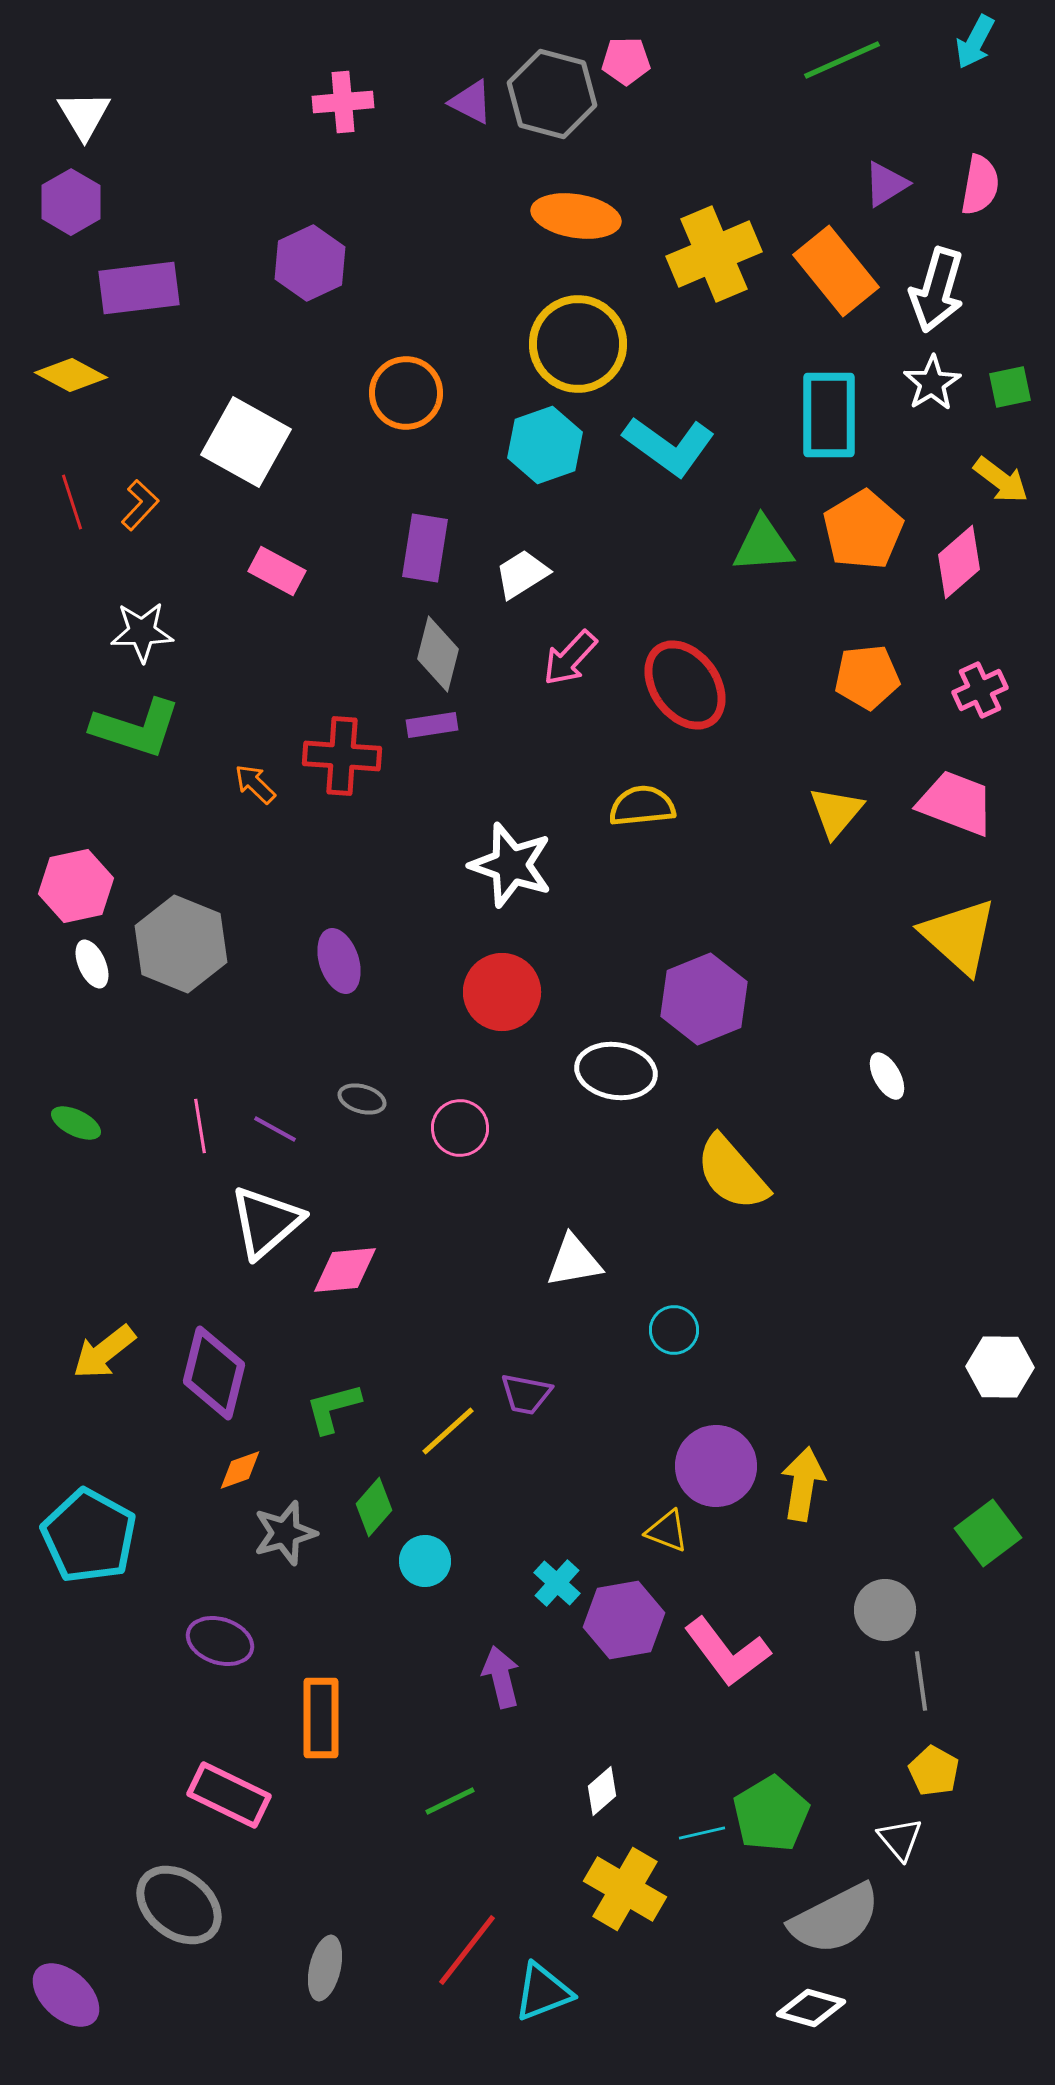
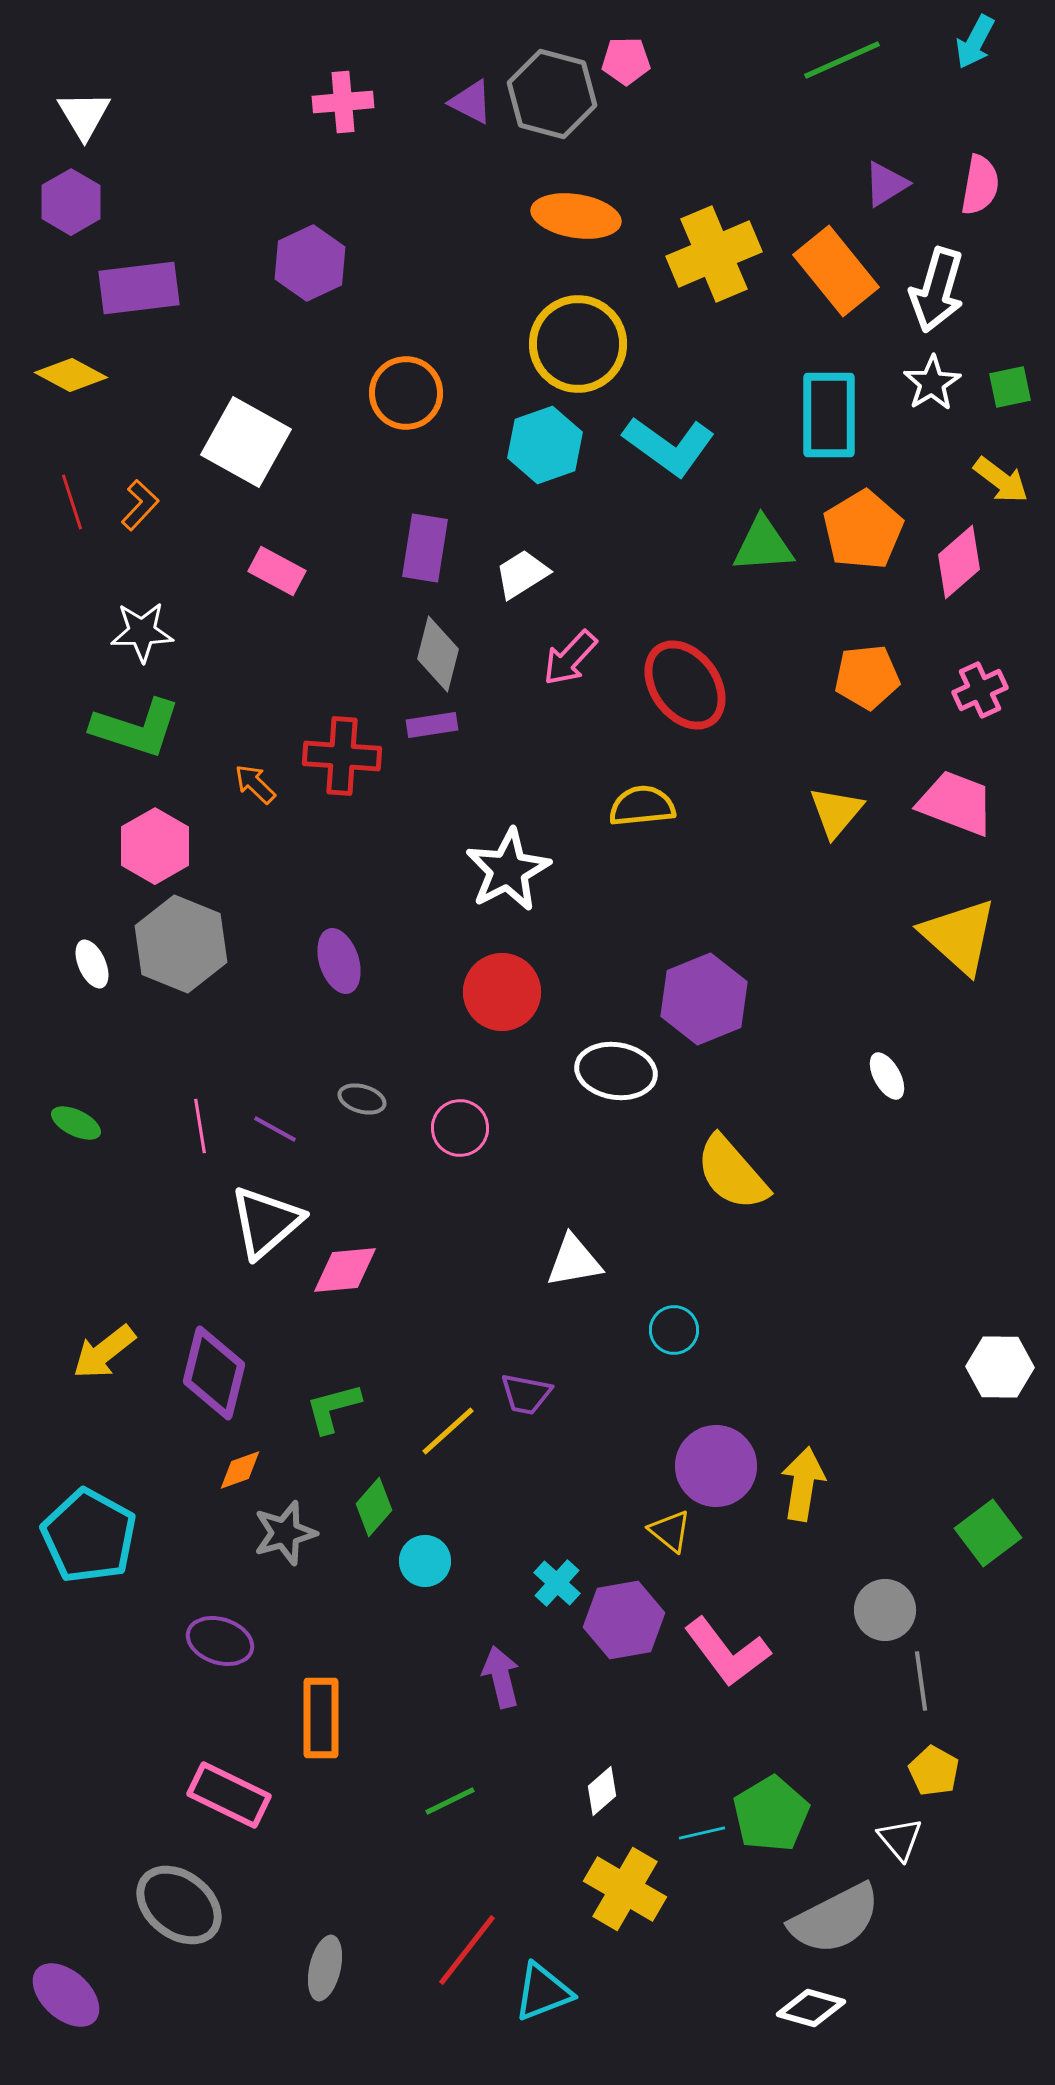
white star at (511, 865): moved 3 px left, 5 px down; rotated 26 degrees clockwise
pink hexagon at (76, 886): moved 79 px right, 40 px up; rotated 18 degrees counterclockwise
yellow triangle at (667, 1531): moved 3 px right; rotated 18 degrees clockwise
